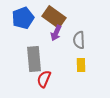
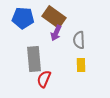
blue pentagon: rotated 25 degrees clockwise
